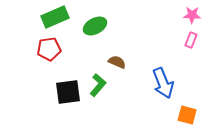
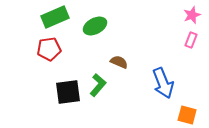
pink star: rotated 24 degrees counterclockwise
brown semicircle: moved 2 px right
